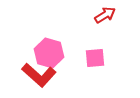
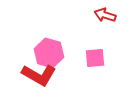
red arrow: rotated 130 degrees counterclockwise
red L-shape: rotated 12 degrees counterclockwise
